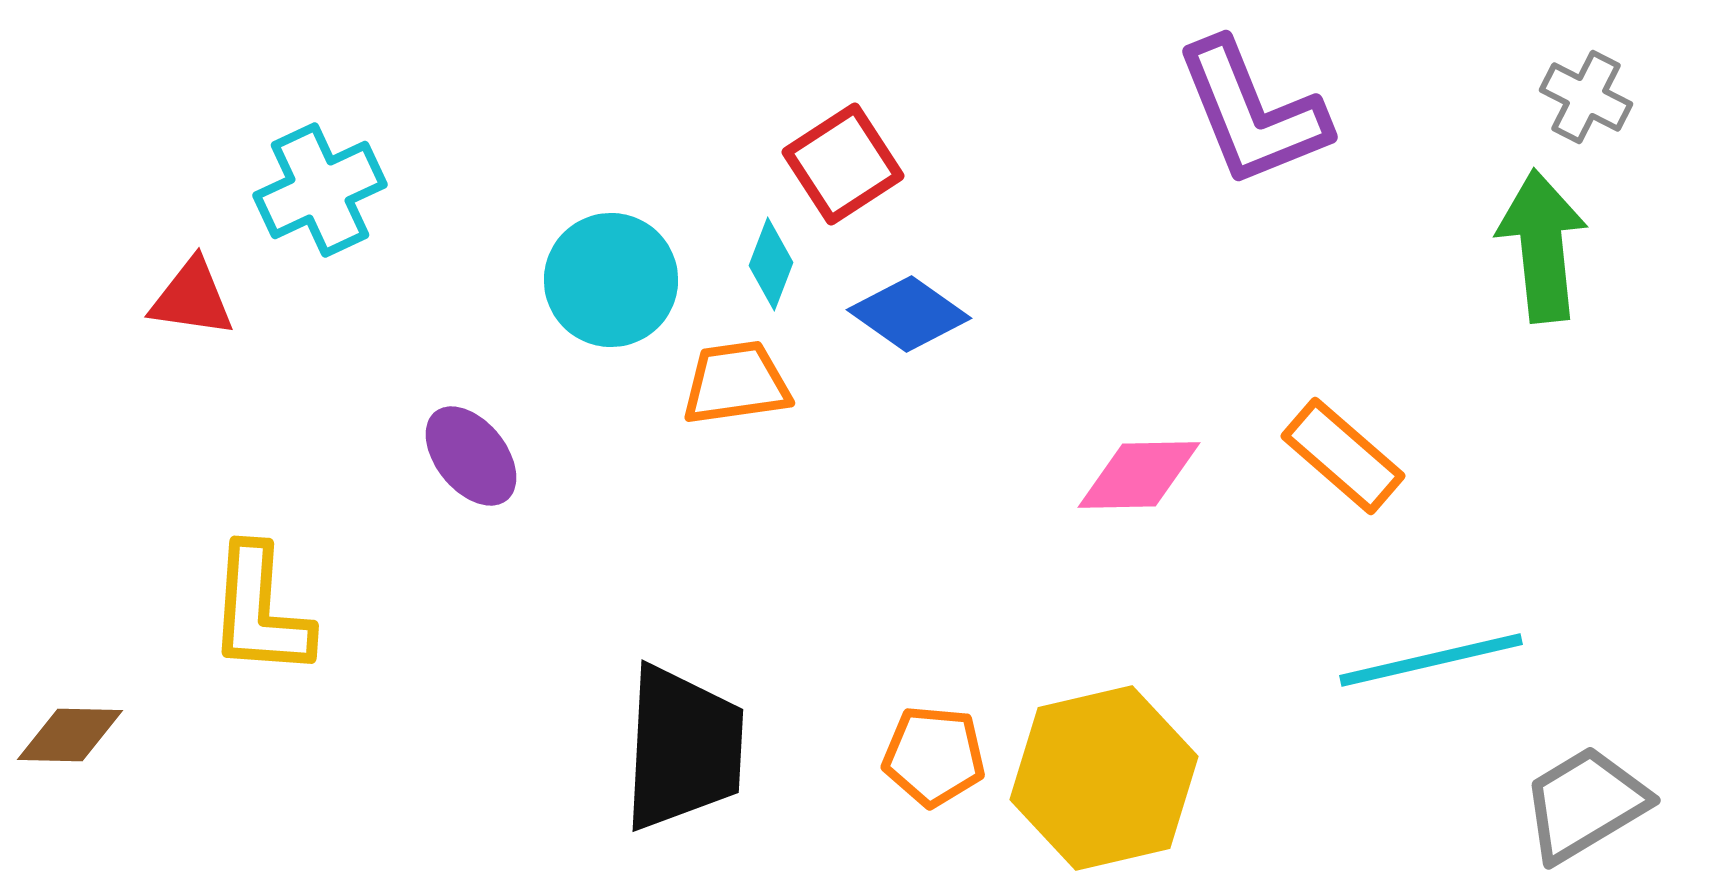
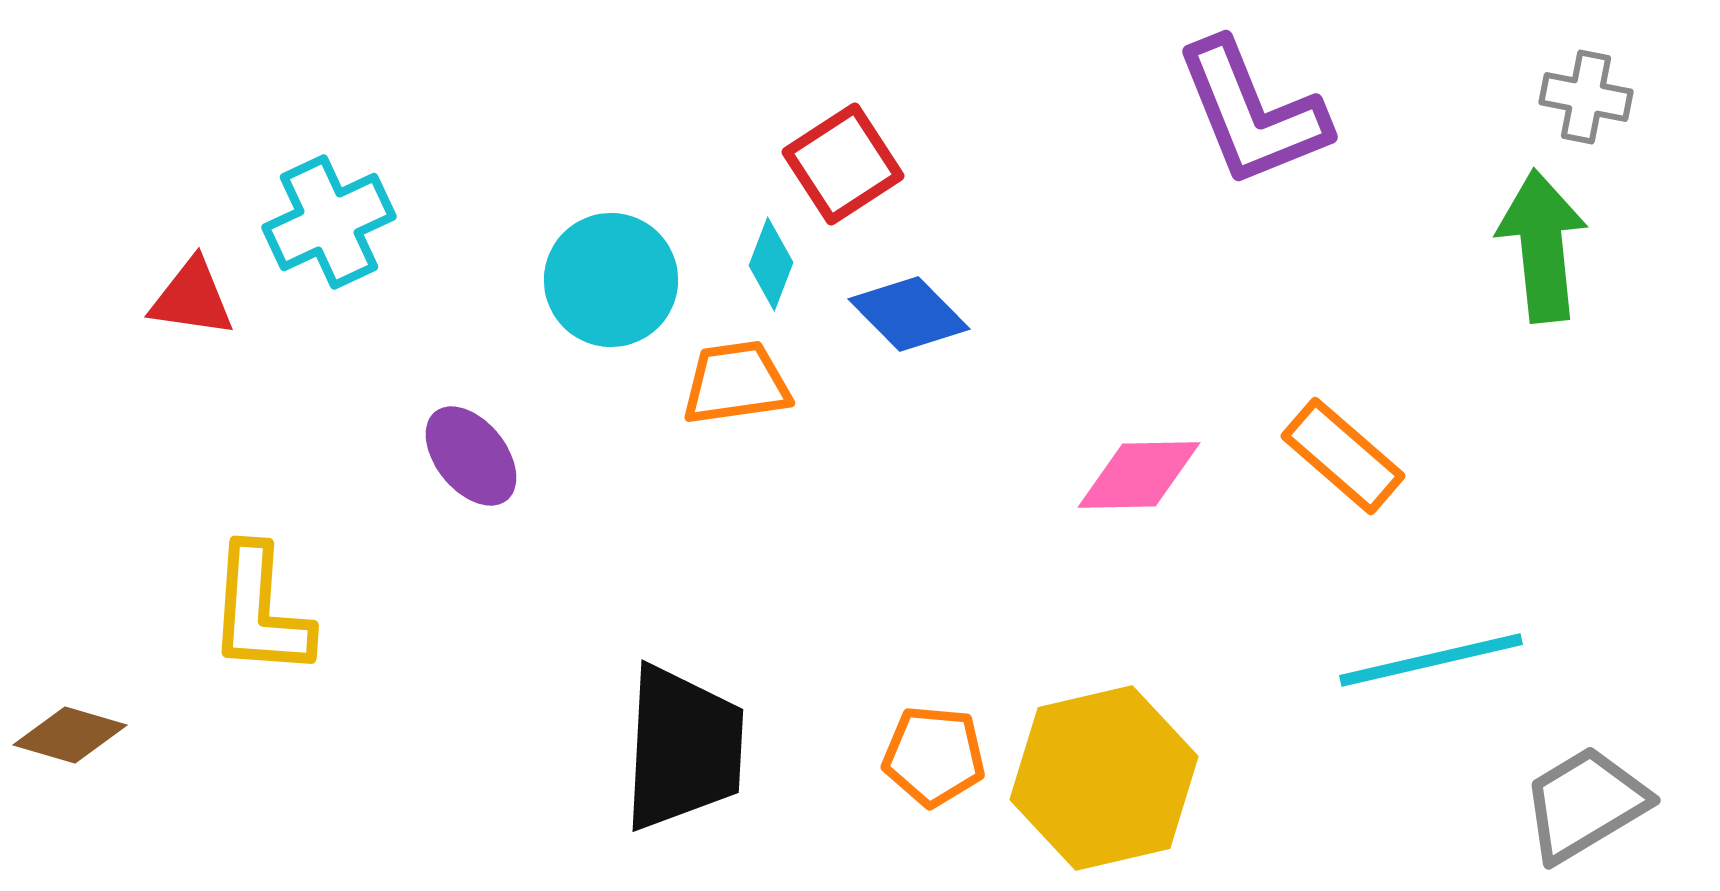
gray cross: rotated 16 degrees counterclockwise
cyan cross: moved 9 px right, 32 px down
blue diamond: rotated 10 degrees clockwise
brown diamond: rotated 15 degrees clockwise
